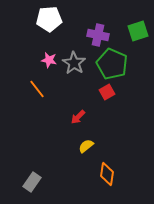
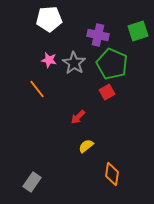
orange diamond: moved 5 px right
